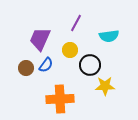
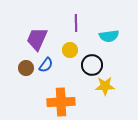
purple line: rotated 30 degrees counterclockwise
purple trapezoid: moved 3 px left
black circle: moved 2 px right
orange cross: moved 1 px right, 3 px down
